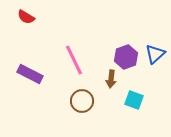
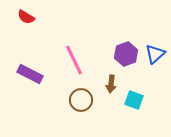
purple hexagon: moved 3 px up
brown arrow: moved 5 px down
brown circle: moved 1 px left, 1 px up
